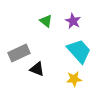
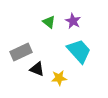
green triangle: moved 3 px right, 1 px down
gray rectangle: moved 2 px right, 1 px up
yellow star: moved 15 px left, 1 px up
